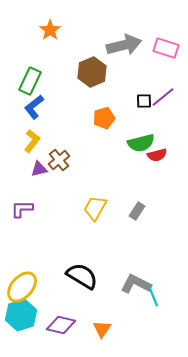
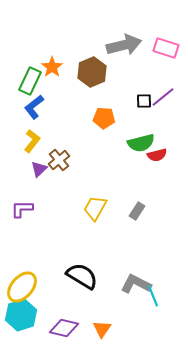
orange star: moved 2 px right, 37 px down
orange pentagon: rotated 20 degrees clockwise
purple triangle: rotated 30 degrees counterclockwise
purple diamond: moved 3 px right, 3 px down
